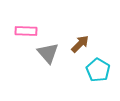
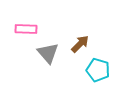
pink rectangle: moved 2 px up
cyan pentagon: rotated 15 degrees counterclockwise
